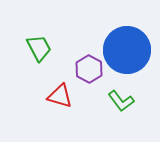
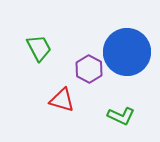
blue circle: moved 2 px down
red triangle: moved 2 px right, 4 px down
green L-shape: moved 15 px down; rotated 28 degrees counterclockwise
